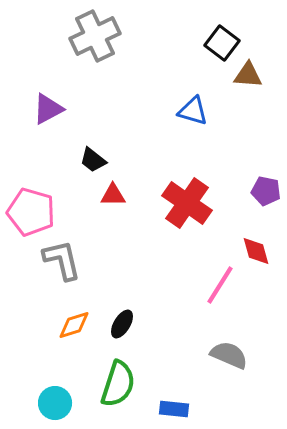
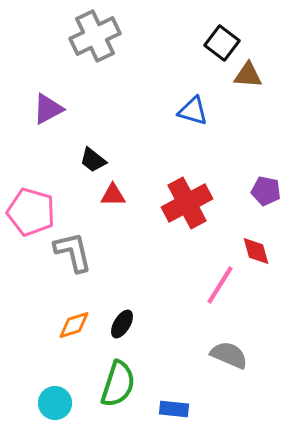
red cross: rotated 27 degrees clockwise
gray L-shape: moved 11 px right, 8 px up
